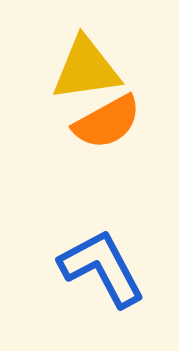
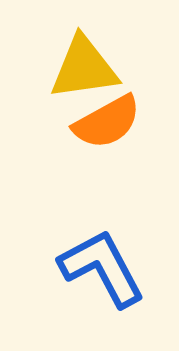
yellow triangle: moved 2 px left, 1 px up
